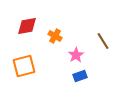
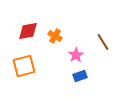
red diamond: moved 1 px right, 5 px down
brown line: moved 1 px down
